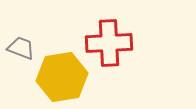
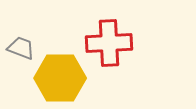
yellow hexagon: moved 2 px left, 1 px down; rotated 9 degrees clockwise
